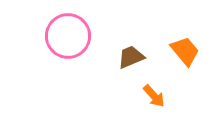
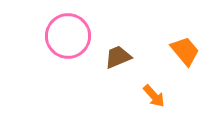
brown trapezoid: moved 13 px left
